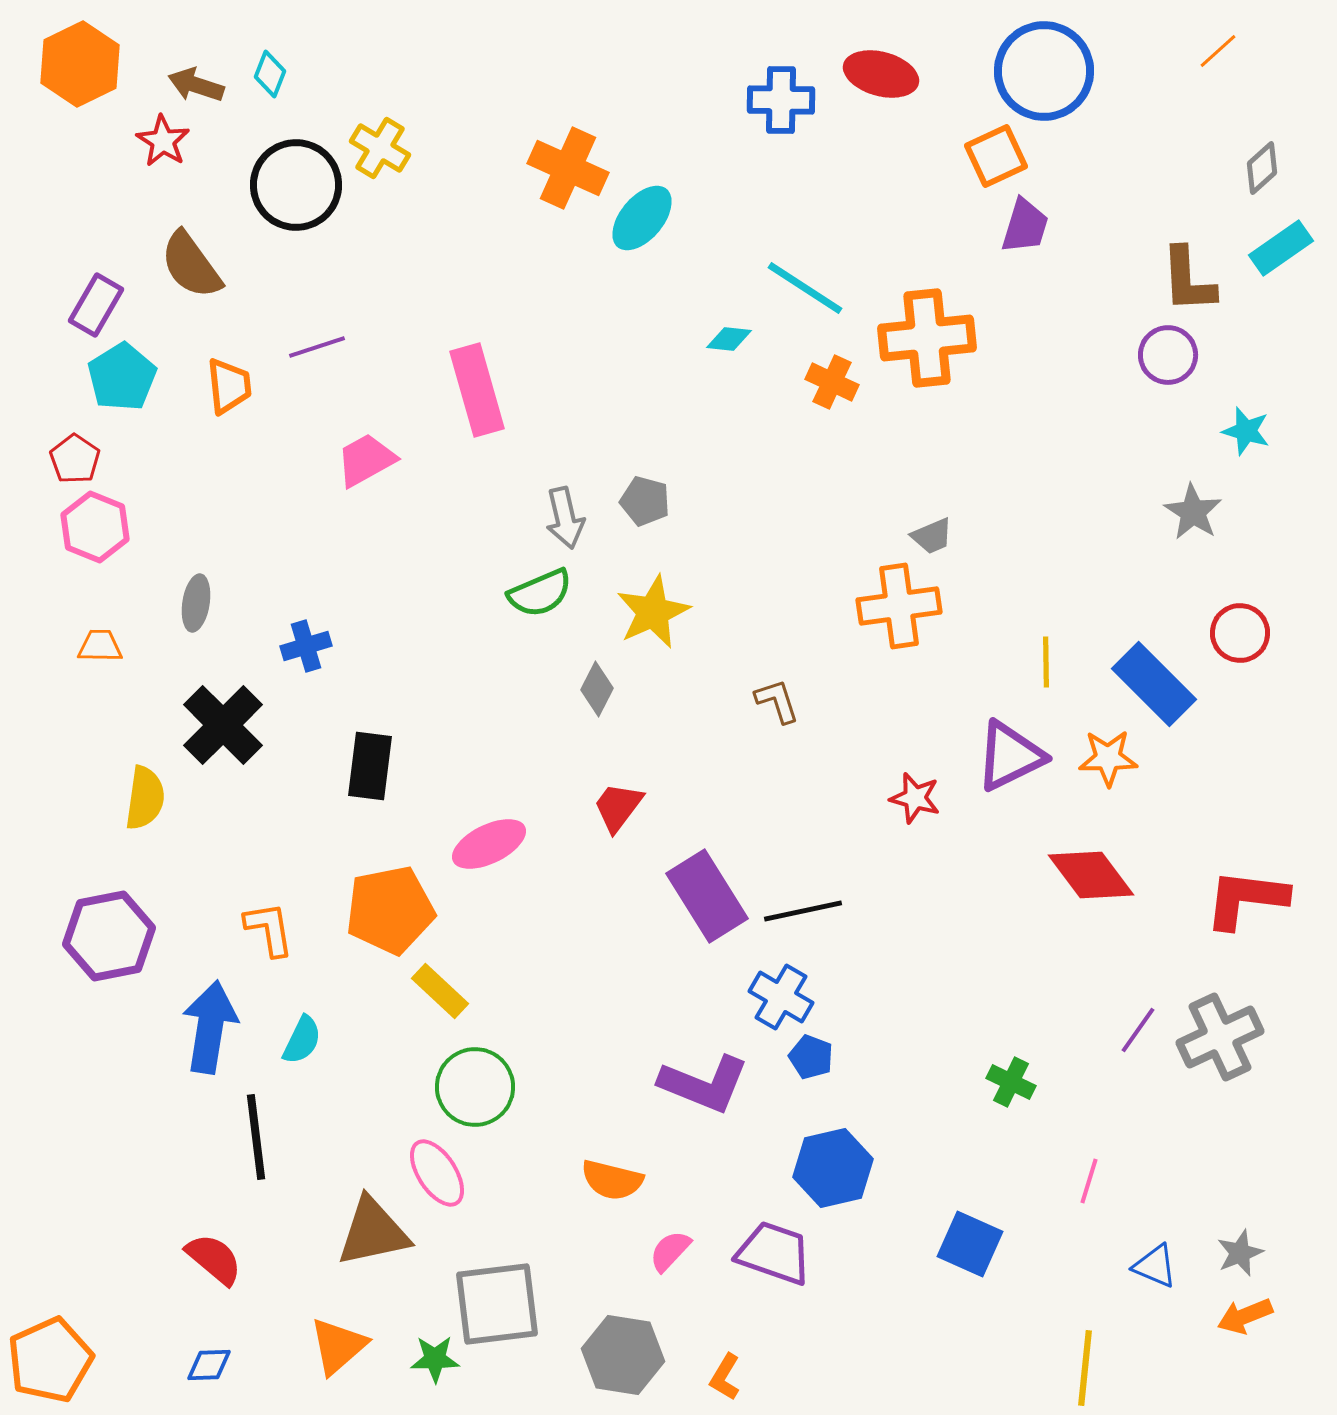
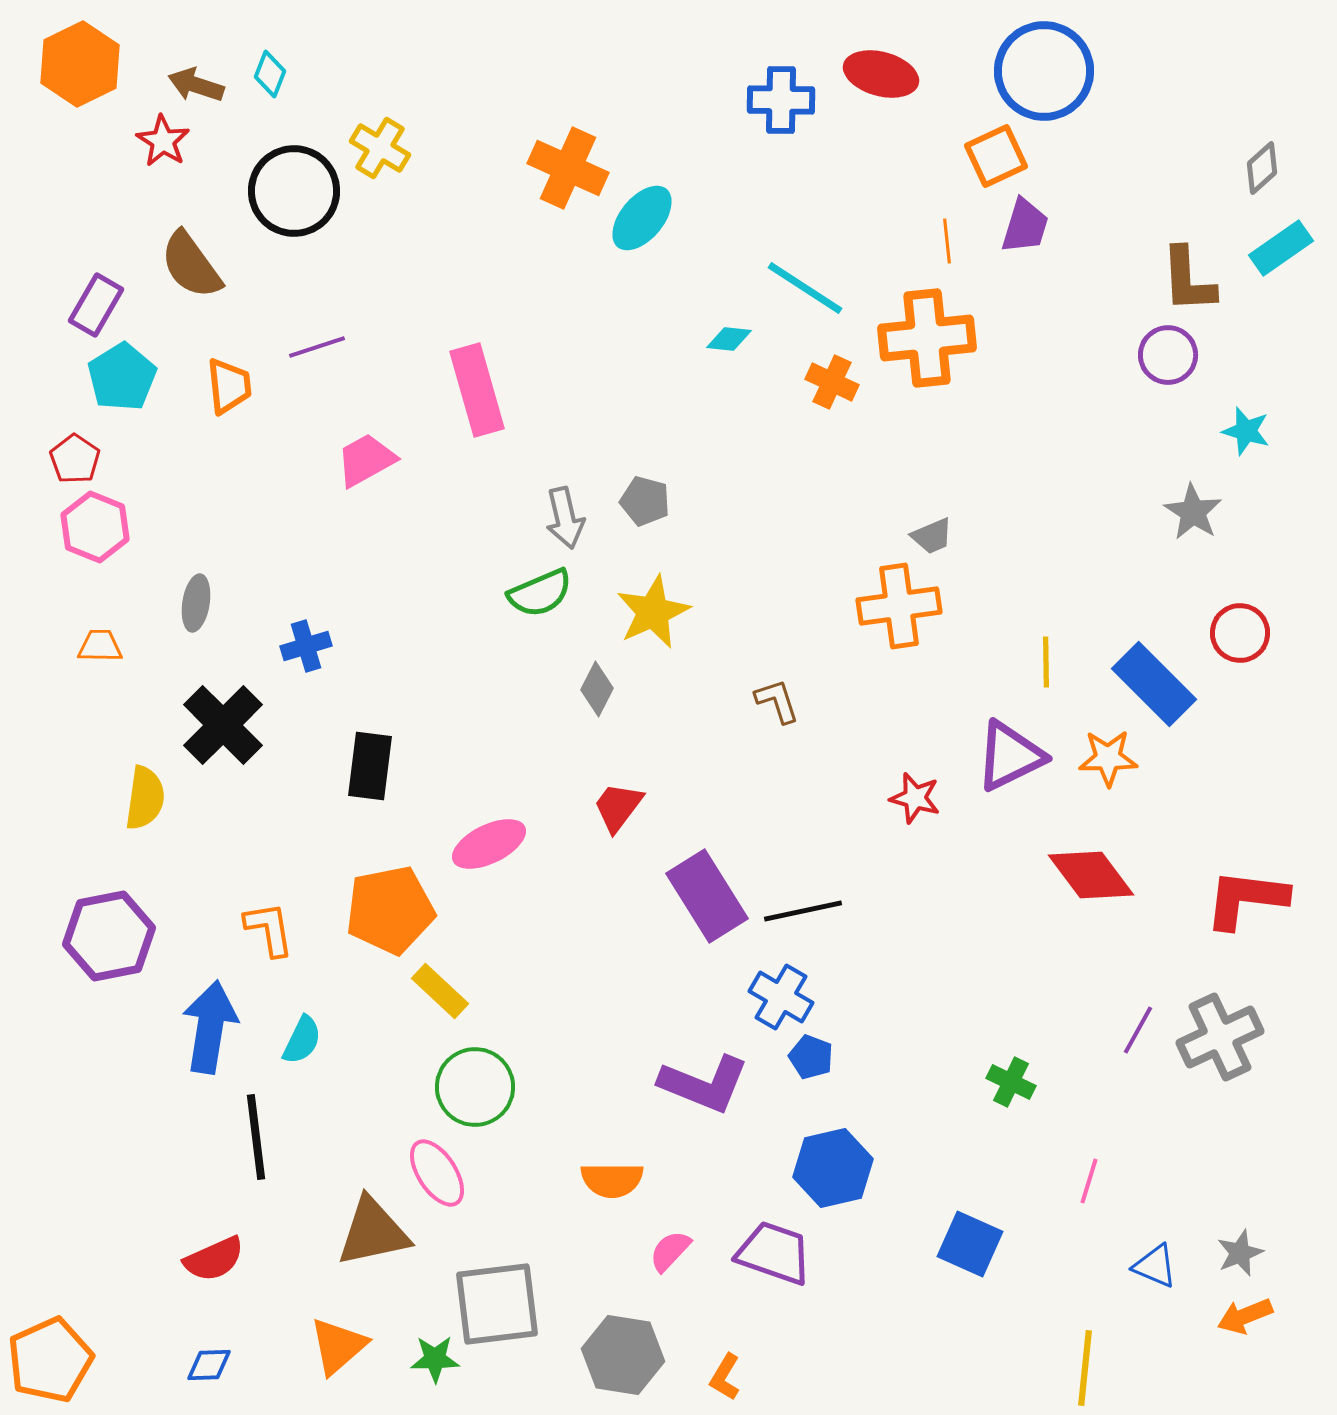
orange line at (1218, 51): moved 271 px left, 190 px down; rotated 54 degrees counterclockwise
black circle at (296, 185): moved 2 px left, 6 px down
purple line at (1138, 1030): rotated 6 degrees counterclockwise
orange semicircle at (612, 1180): rotated 14 degrees counterclockwise
red semicircle at (214, 1259): rotated 116 degrees clockwise
